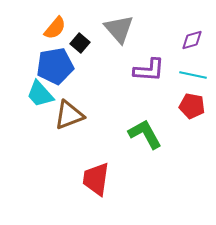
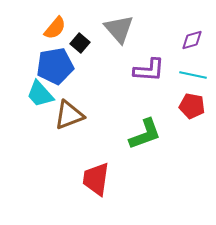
green L-shape: rotated 99 degrees clockwise
